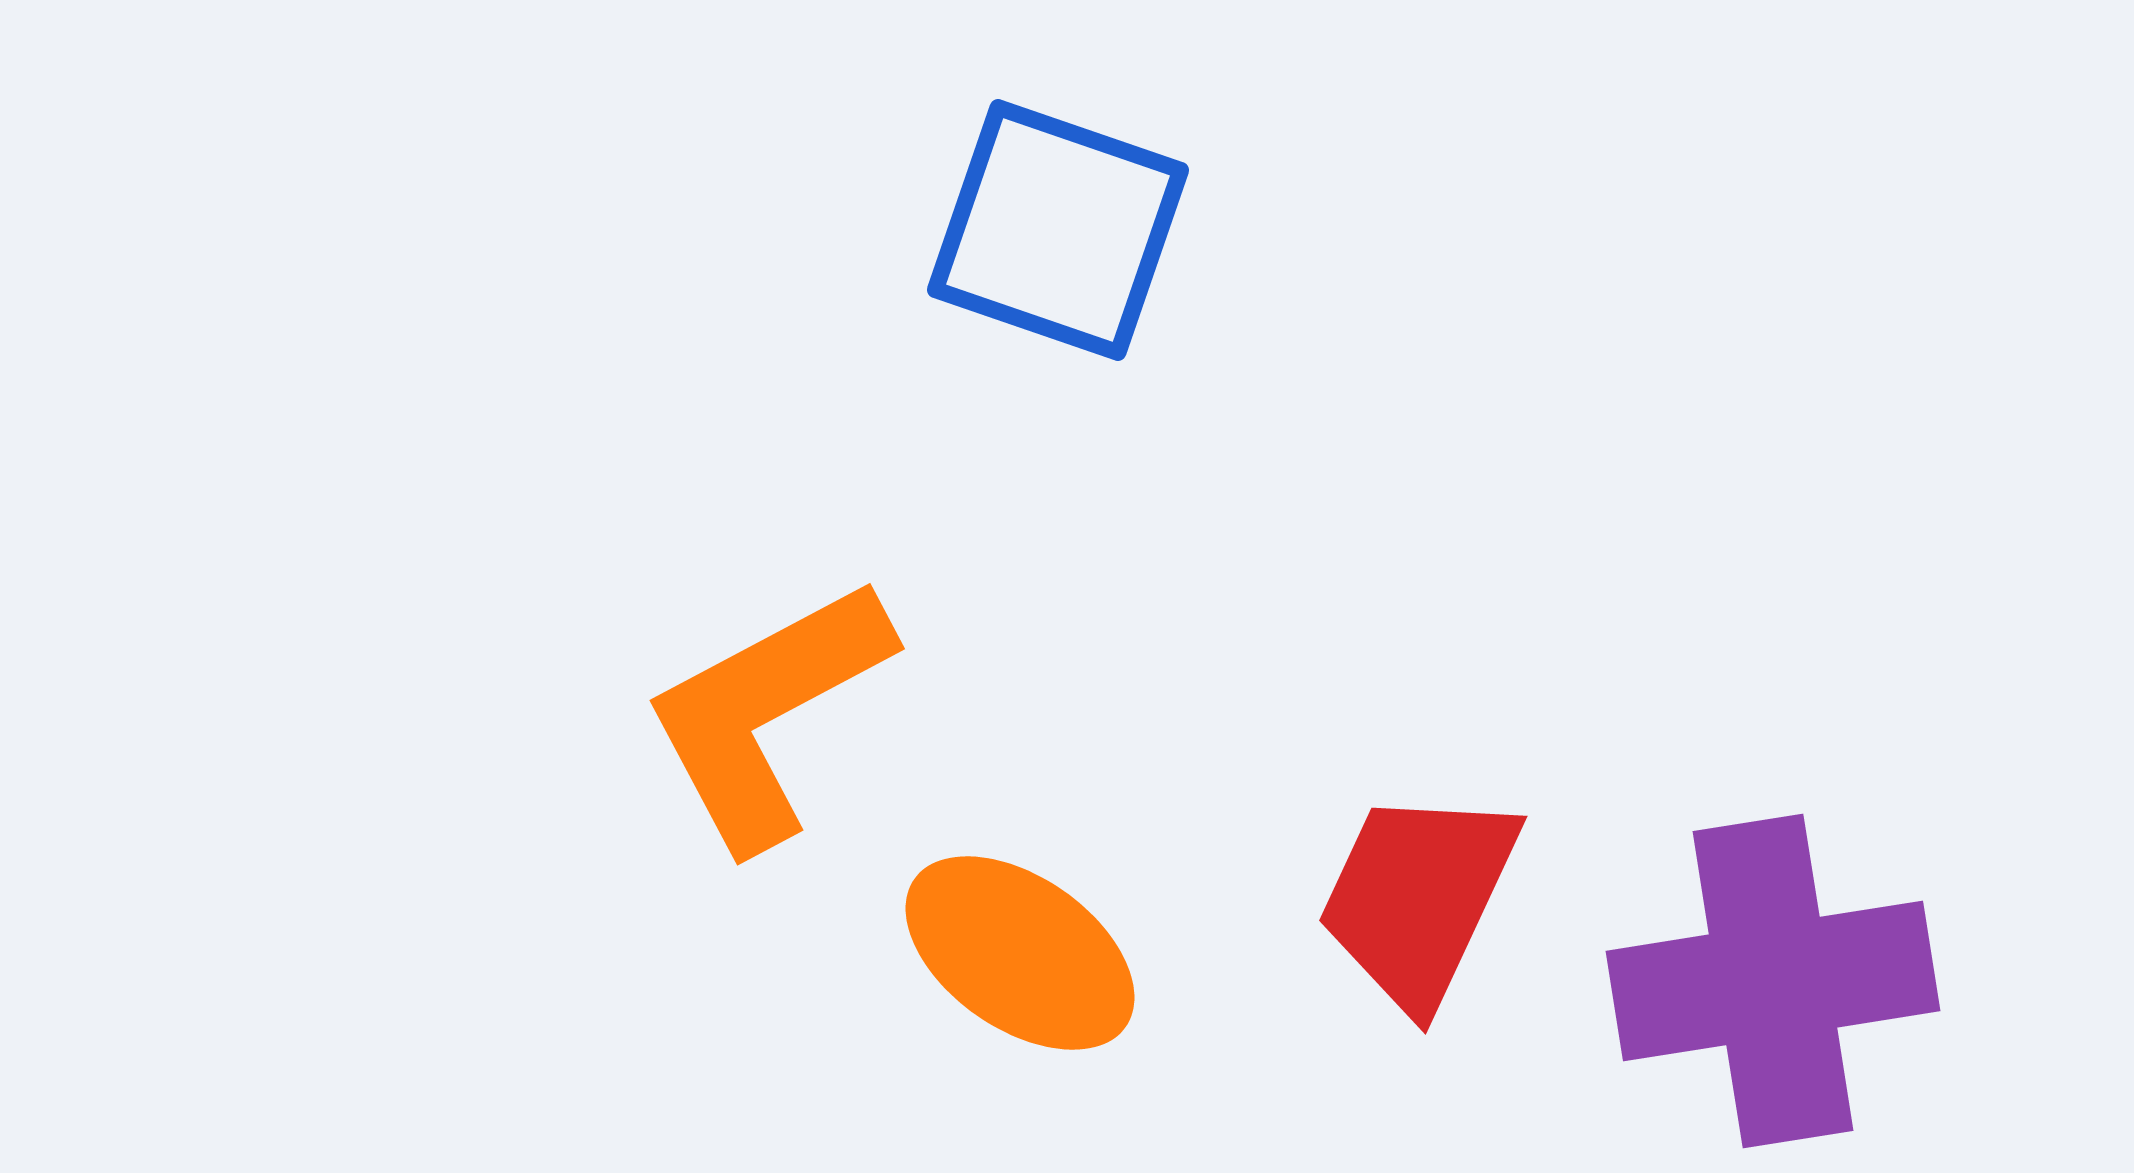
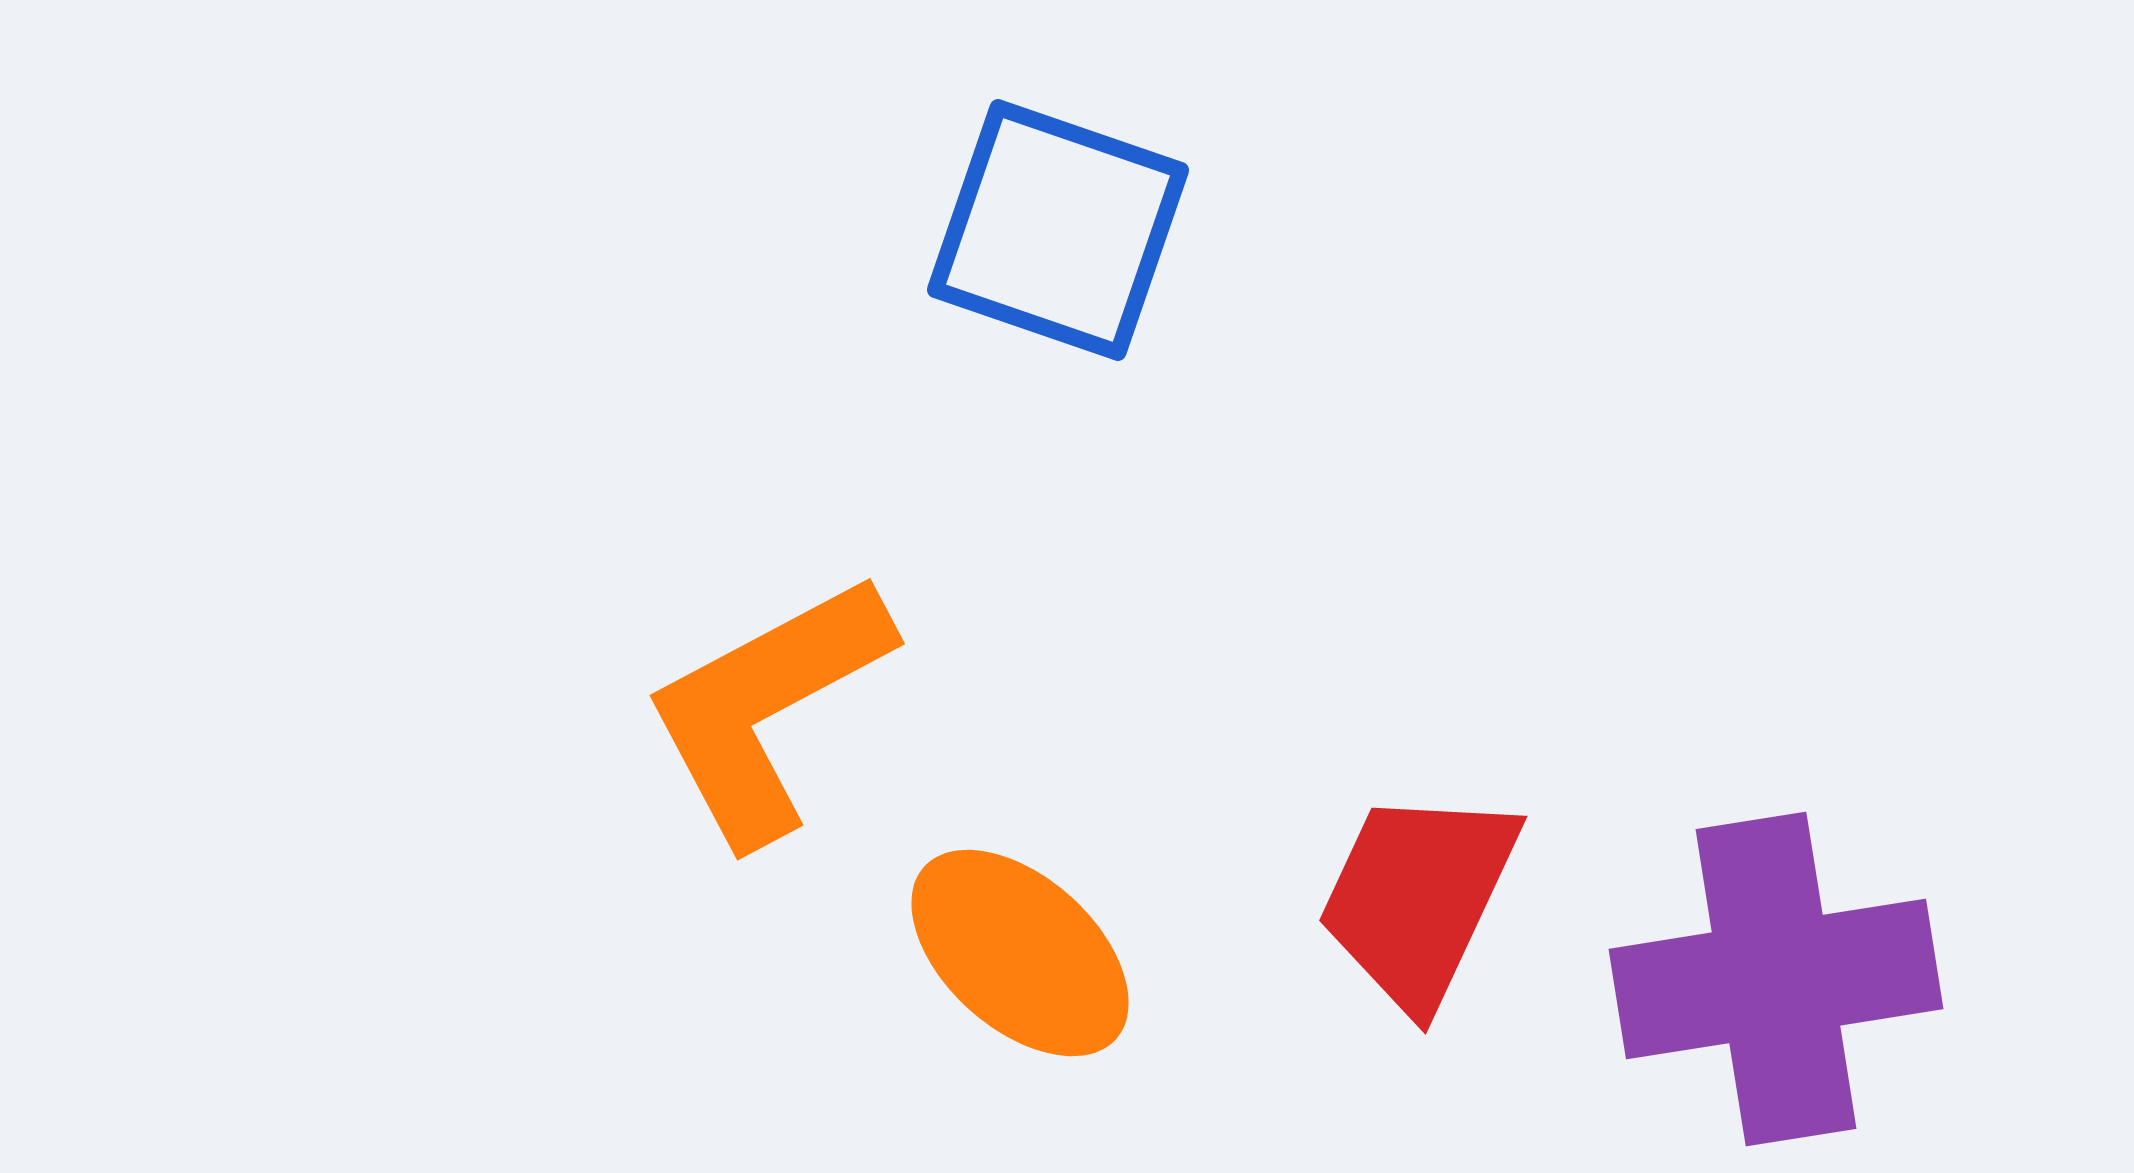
orange L-shape: moved 5 px up
orange ellipse: rotated 7 degrees clockwise
purple cross: moved 3 px right, 2 px up
